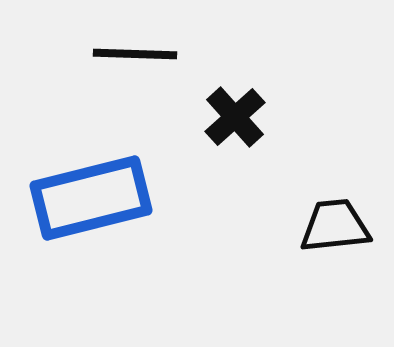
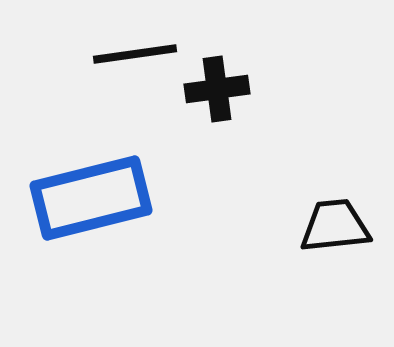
black line: rotated 10 degrees counterclockwise
black cross: moved 18 px left, 28 px up; rotated 34 degrees clockwise
